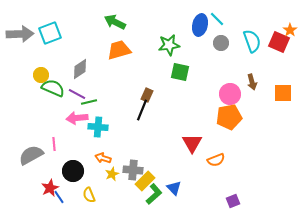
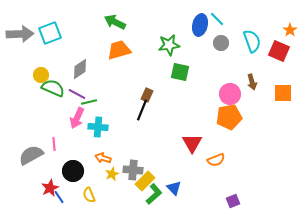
red square: moved 9 px down
pink arrow: rotated 60 degrees counterclockwise
